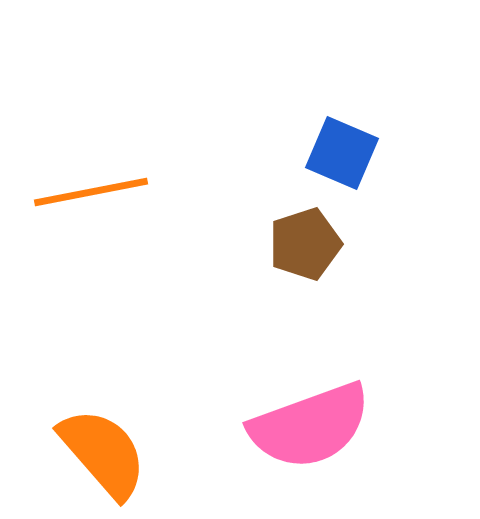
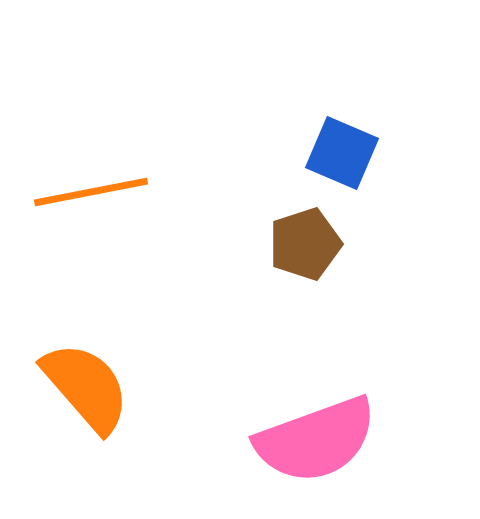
pink semicircle: moved 6 px right, 14 px down
orange semicircle: moved 17 px left, 66 px up
